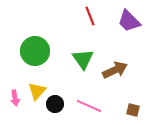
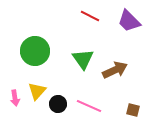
red line: rotated 42 degrees counterclockwise
black circle: moved 3 px right
